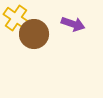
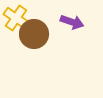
purple arrow: moved 1 px left, 2 px up
